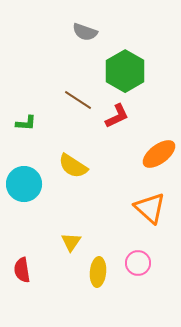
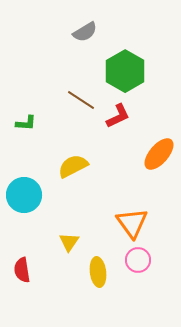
gray semicircle: rotated 50 degrees counterclockwise
brown line: moved 3 px right
red L-shape: moved 1 px right
orange ellipse: rotated 12 degrees counterclockwise
yellow semicircle: rotated 120 degrees clockwise
cyan circle: moved 11 px down
orange triangle: moved 18 px left, 15 px down; rotated 12 degrees clockwise
yellow triangle: moved 2 px left
pink circle: moved 3 px up
yellow ellipse: rotated 12 degrees counterclockwise
